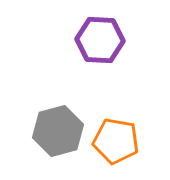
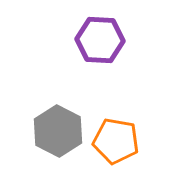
gray hexagon: rotated 18 degrees counterclockwise
